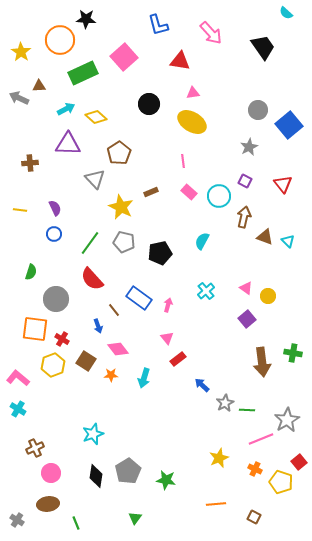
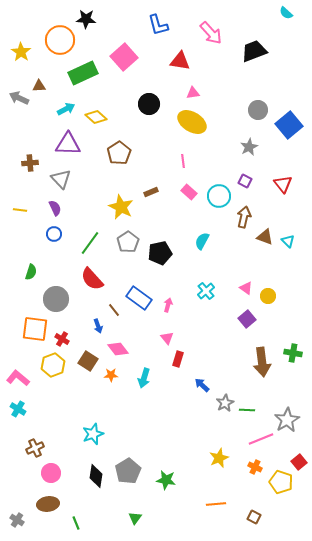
black trapezoid at (263, 47): moved 9 px left, 4 px down; rotated 76 degrees counterclockwise
gray triangle at (95, 179): moved 34 px left
gray pentagon at (124, 242): moved 4 px right; rotated 25 degrees clockwise
red rectangle at (178, 359): rotated 35 degrees counterclockwise
brown square at (86, 361): moved 2 px right
orange cross at (255, 469): moved 2 px up
